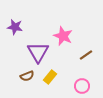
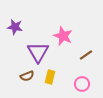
yellow rectangle: rotated 24 degrees counterclockwise
pink circle: moved 2 px up
